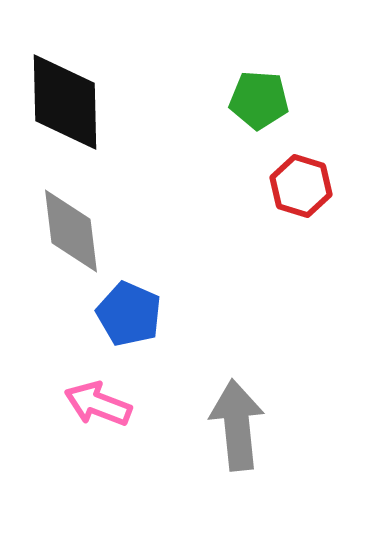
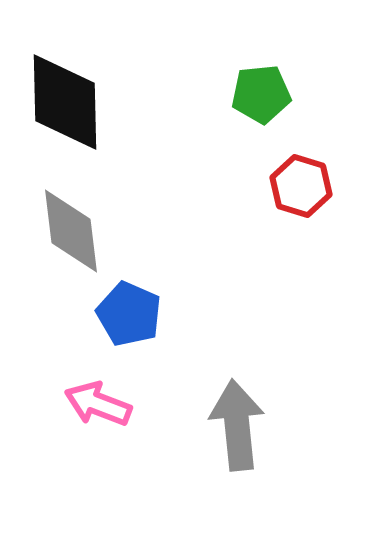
green pentagon: moved 2 px right, 6 px up; rotated 10 degrees counterclockwise
